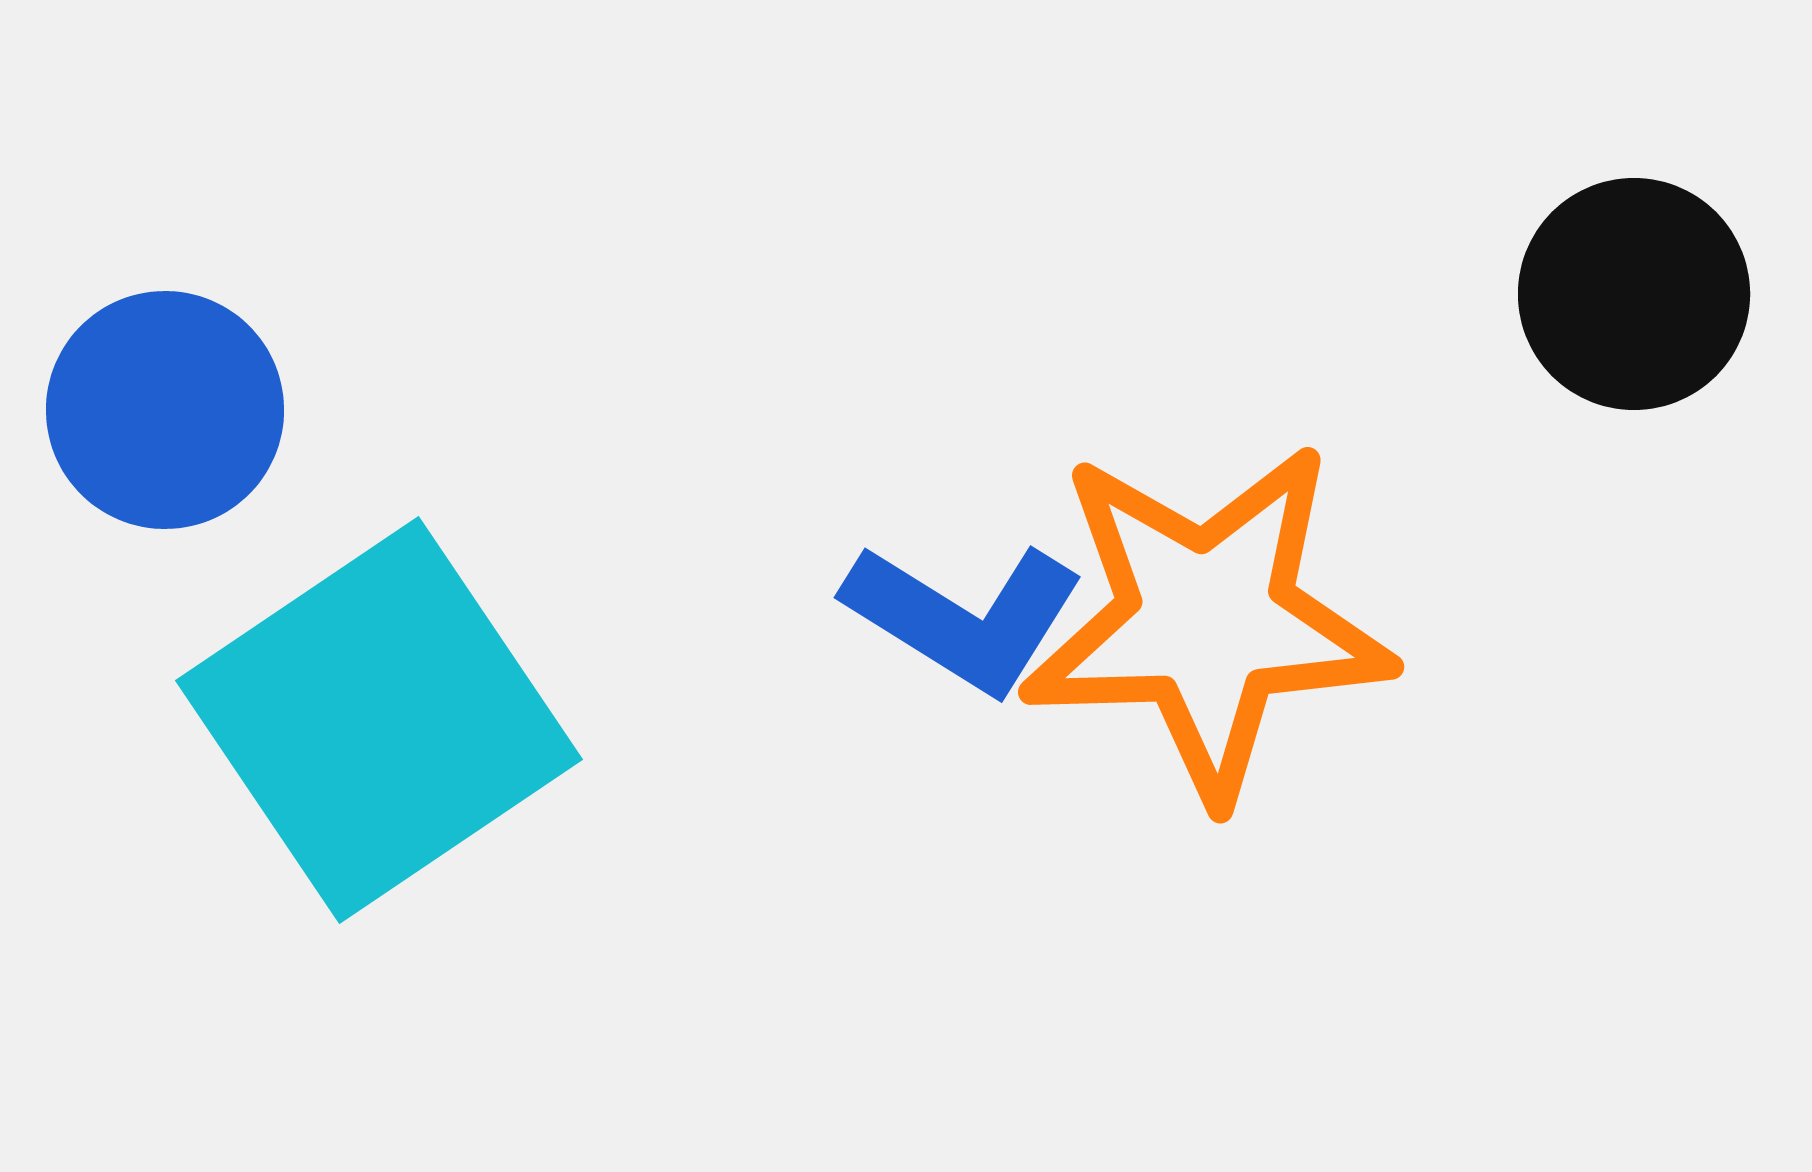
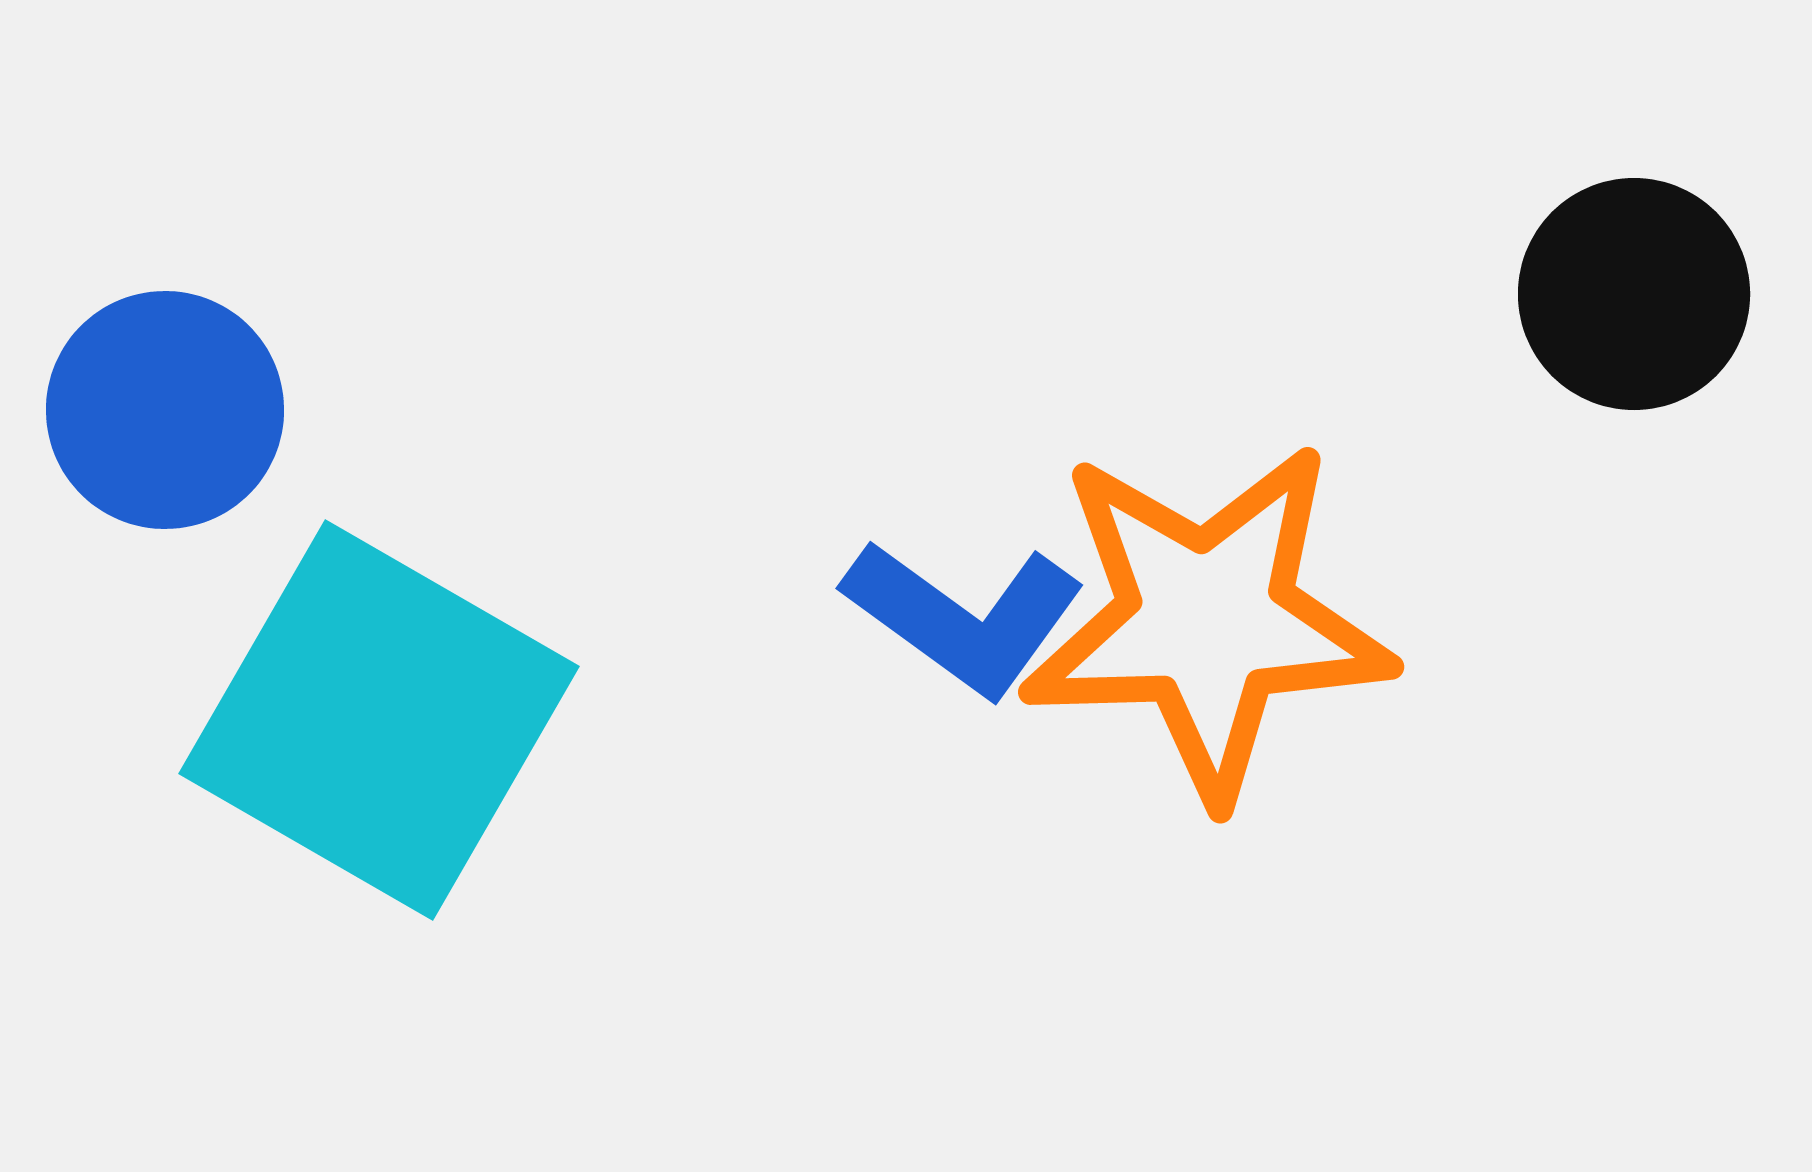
blue L-shape: rotated 4 degrees clockwise
cyan square: rotated 26 degrees counterclockwise
